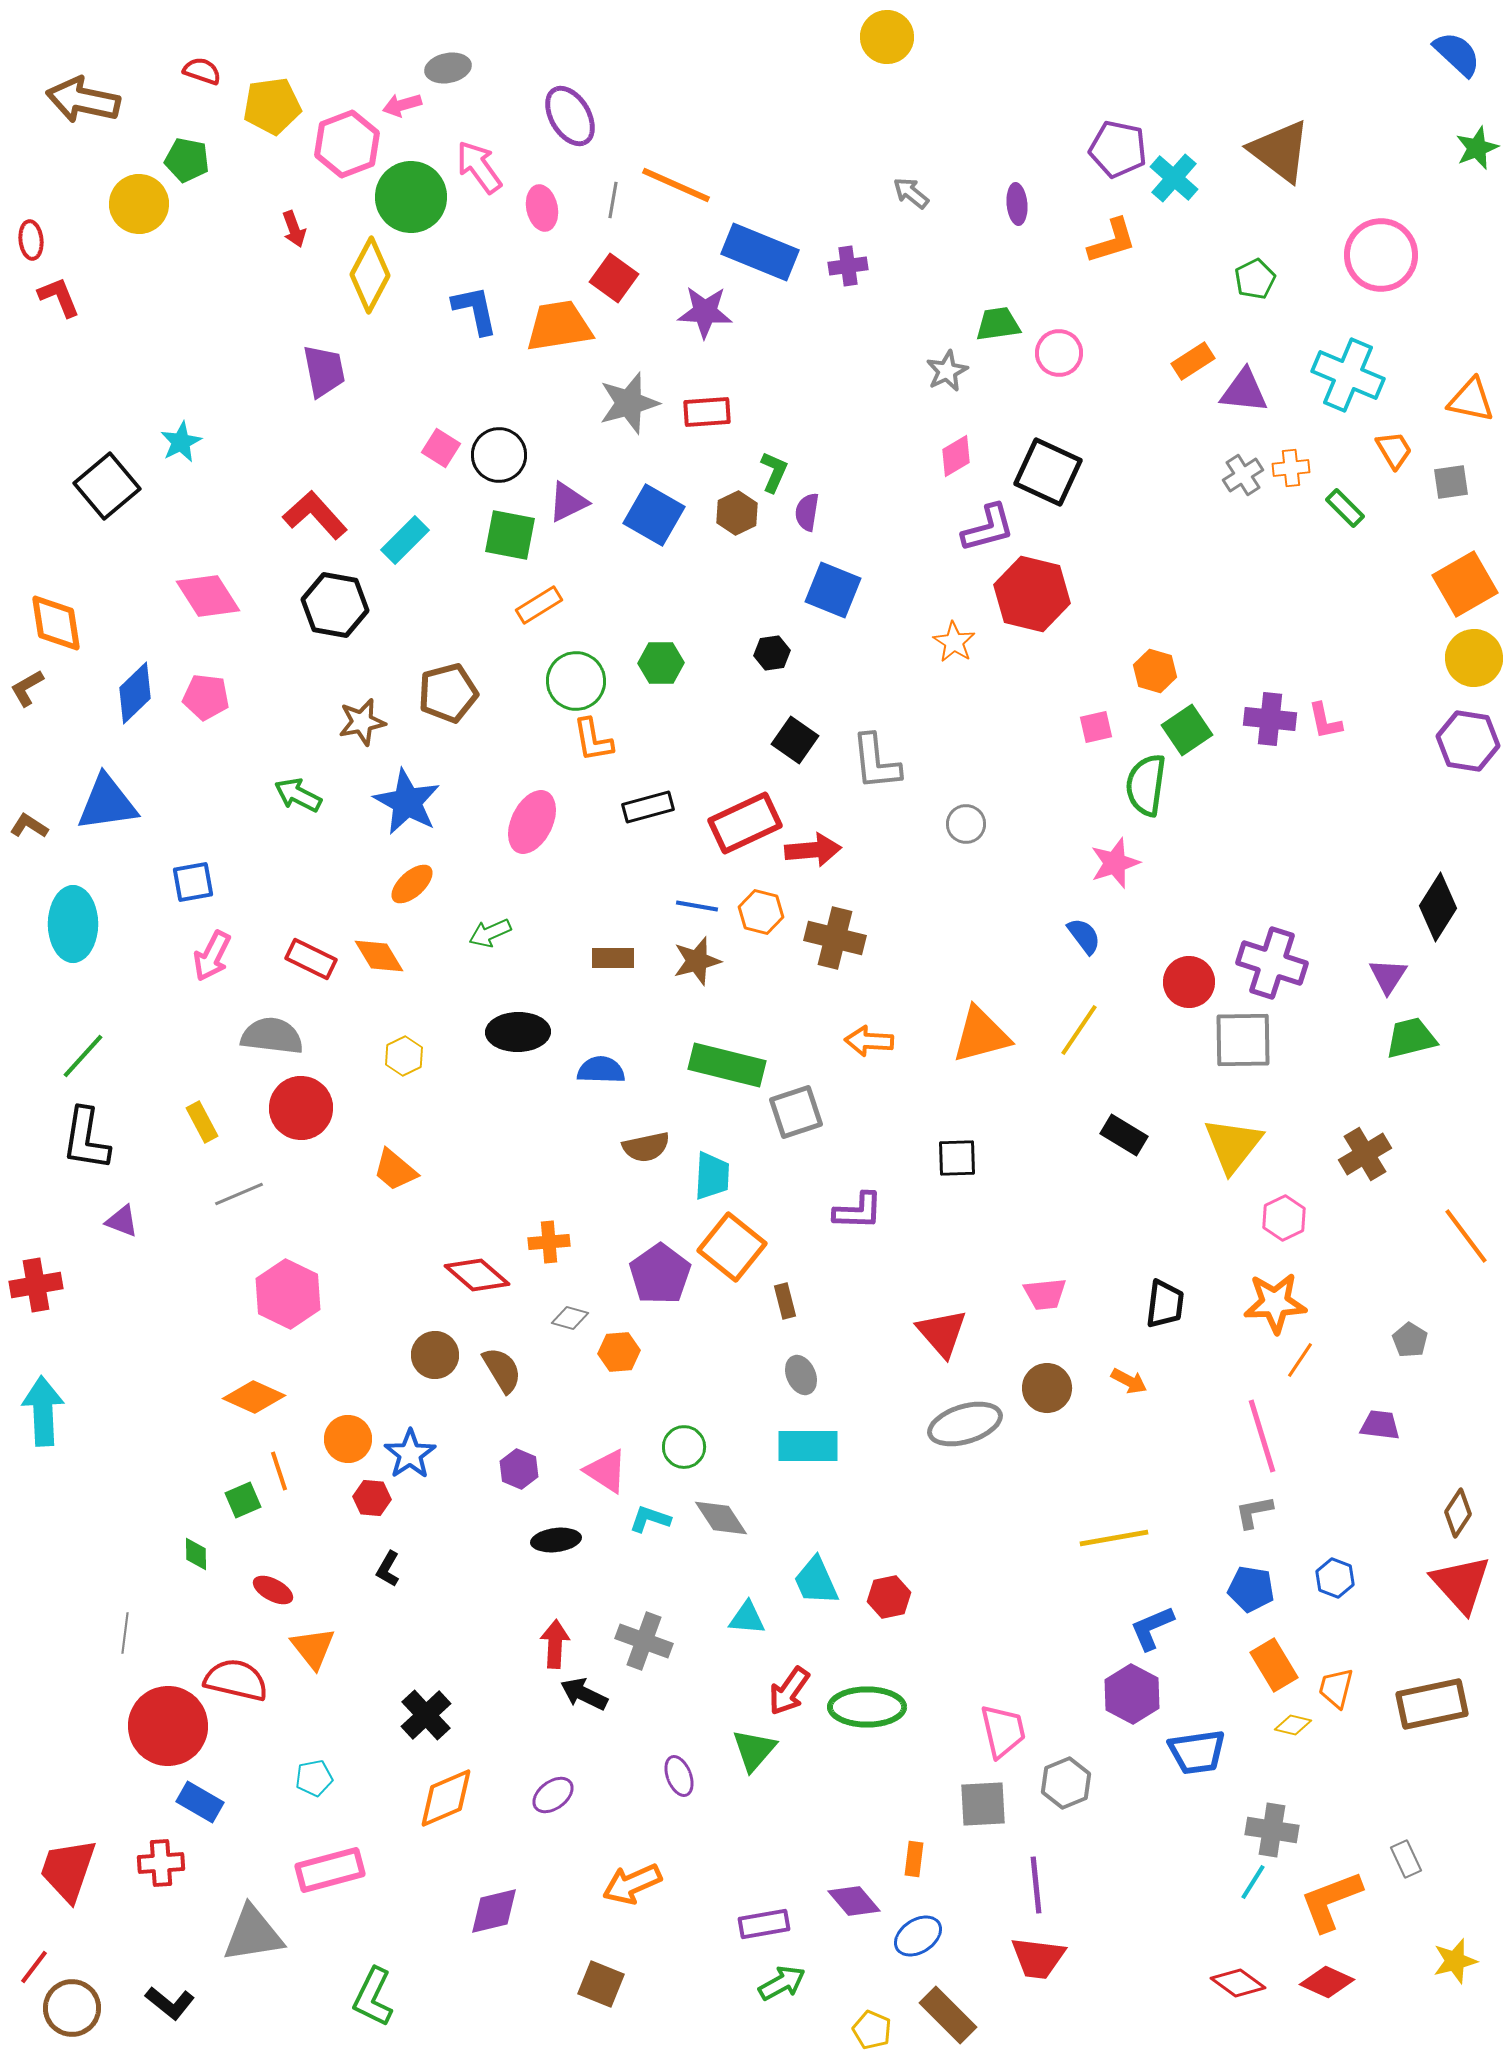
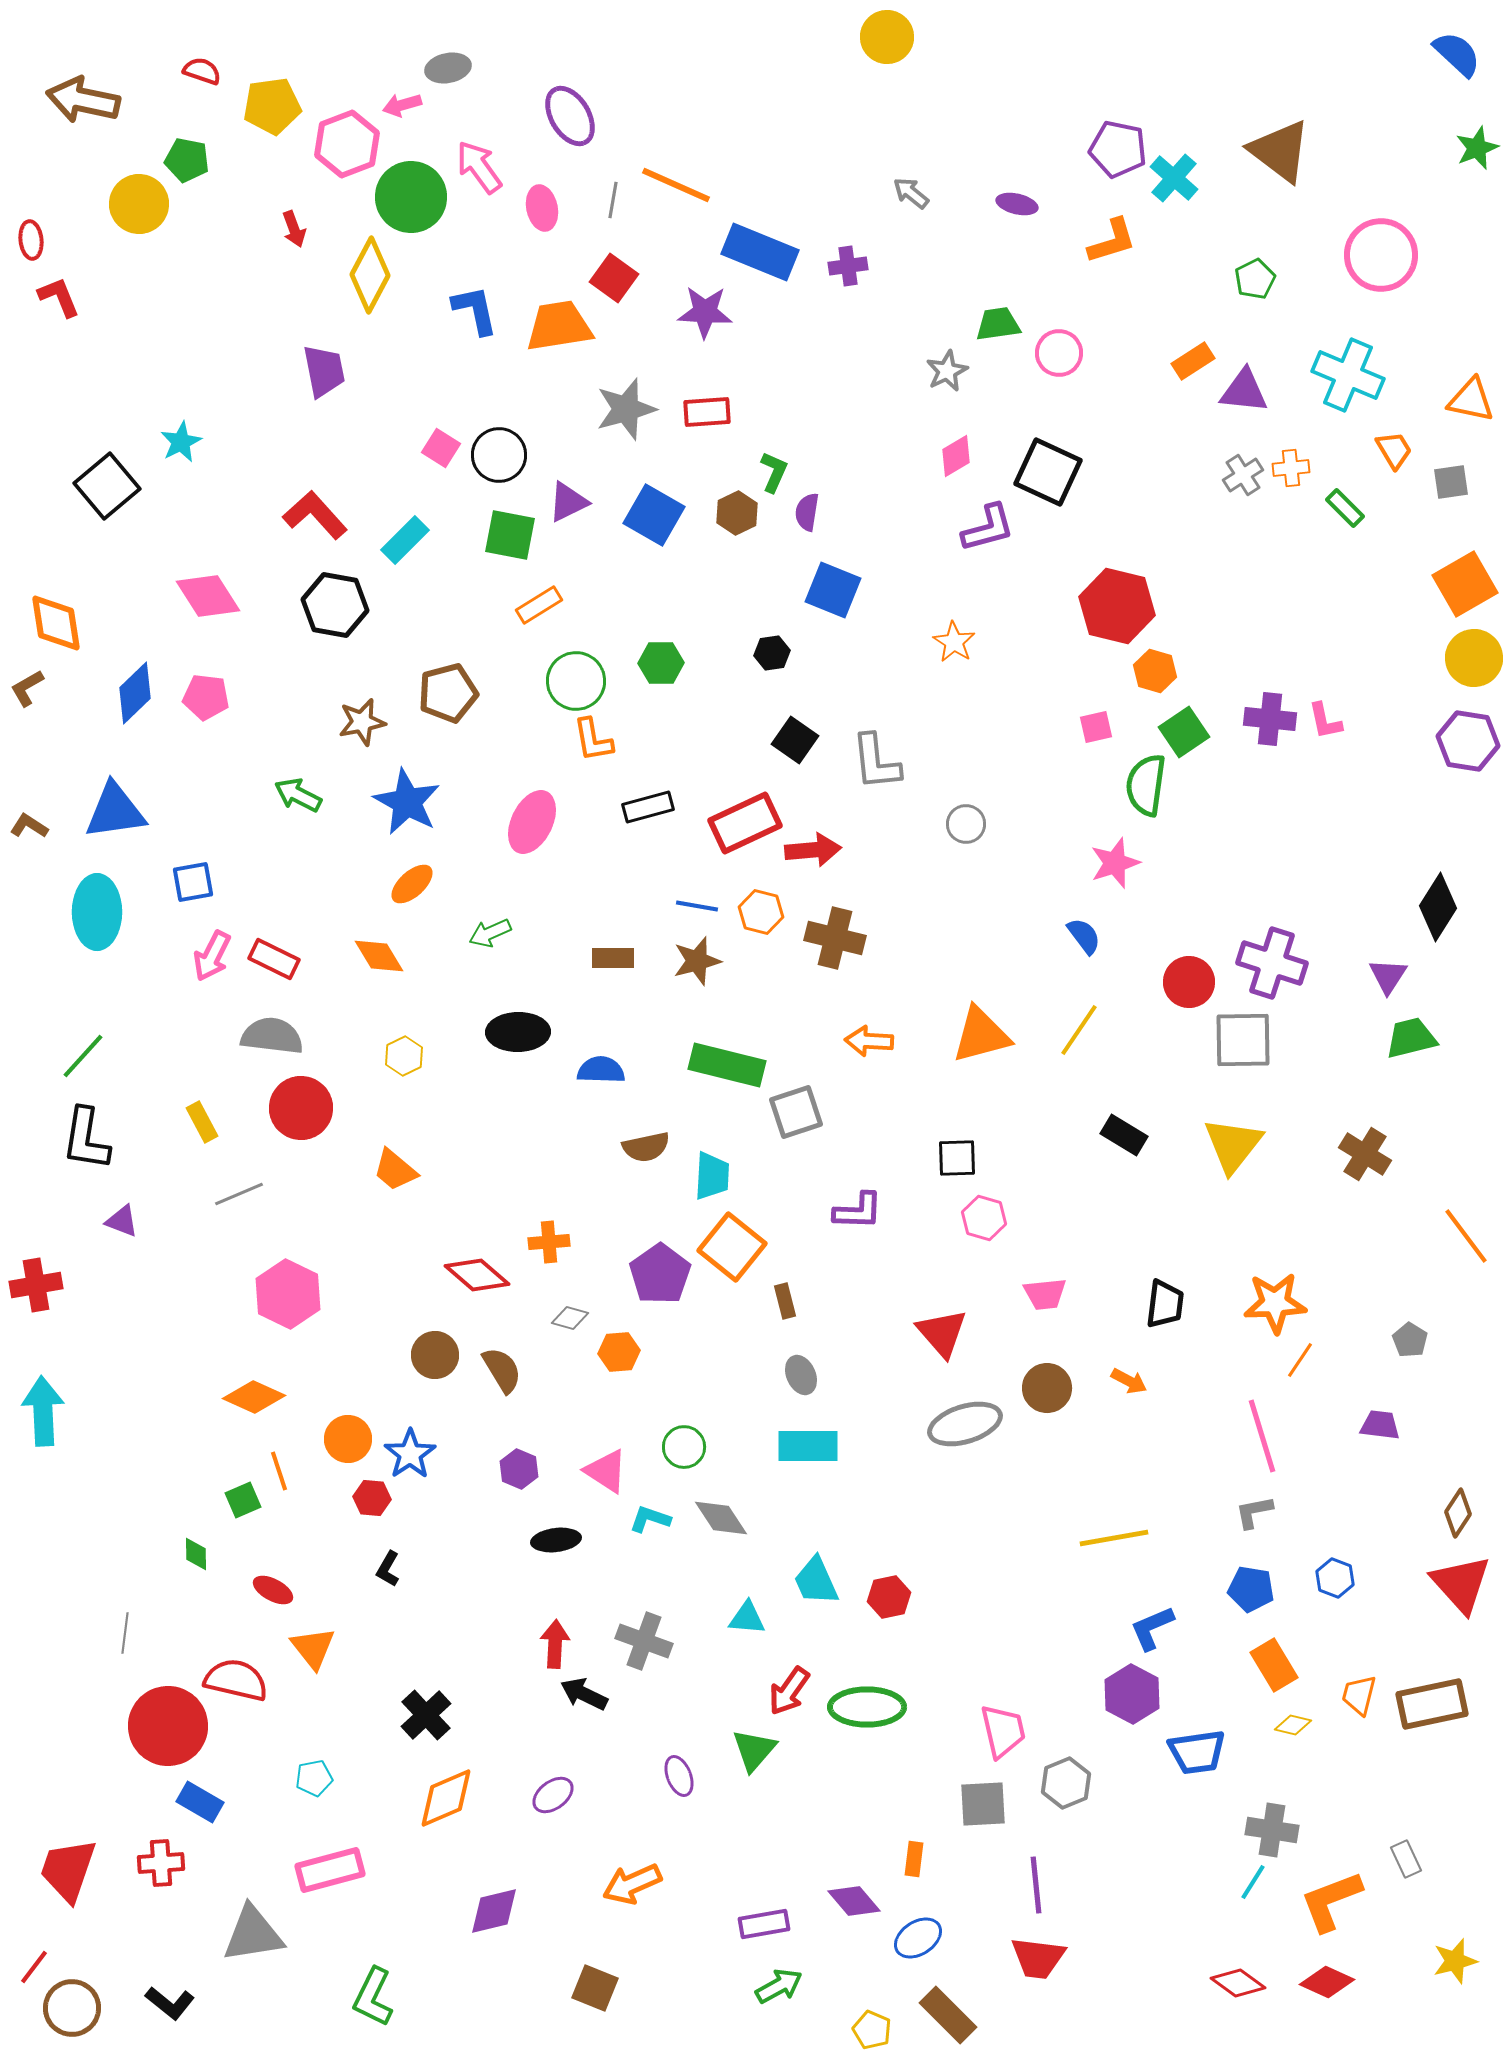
purple ellipse at (1017, 204): rotated 72 degrees counterclockwise
gray star at (629, 403): moved 3 px left, 6 px down
red hexagon at (1032, 594): moved 85 px right, 12 px down
green square at (1187, 730): moved 3 px left, 2 px down
blue triangle at (107, 803): moved 8 px right, 8 px down
cyan ellipse at (73, 924): moved 24 px right, 12 px up
red rectangle at (311, 959): moved 37 px left
brown cross at (1365, 1154): rotated 27 degrees counterclockwise
pink hexagon at (1284, 1218): moved 300 px left; rotated 18 degrees counterclockwise
orange trapezoid at (1336, 1688): moved 23 px right, 7 px down
blue ellipse at (918, 1936): moved 2 px down
green arrow at (782, 1983): moved 3 px left, 3 px down
brown square at (601, 1984): moved 6 px left, 4 px down
